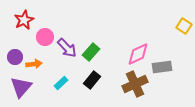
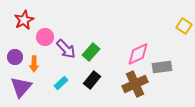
purple arrow: moved 1 px left, 1 px down
orange arrow: rotated 98 degrees clockwise
